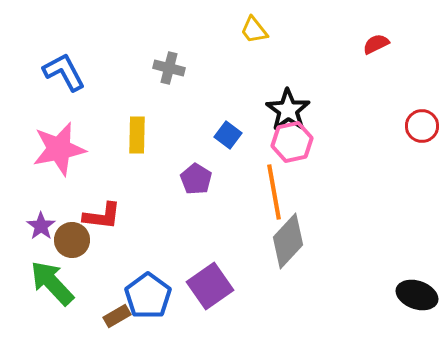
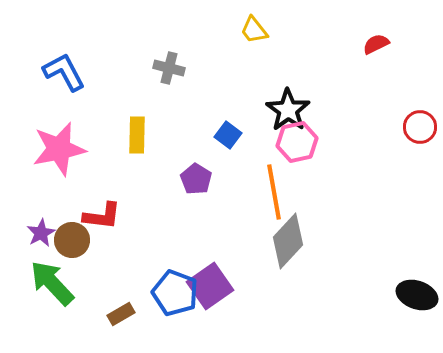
red circle: moved 2 px left, 1 px down
pink hexagon: moved 5 px right
purple star: moved 7 px down; rotated 8 degrees clockwise
blue pentagon: moved 27 px right, 3 px up; rotated 15 degrees counterclockwise
brown rectangle: moved 4 px right, 2 px up
